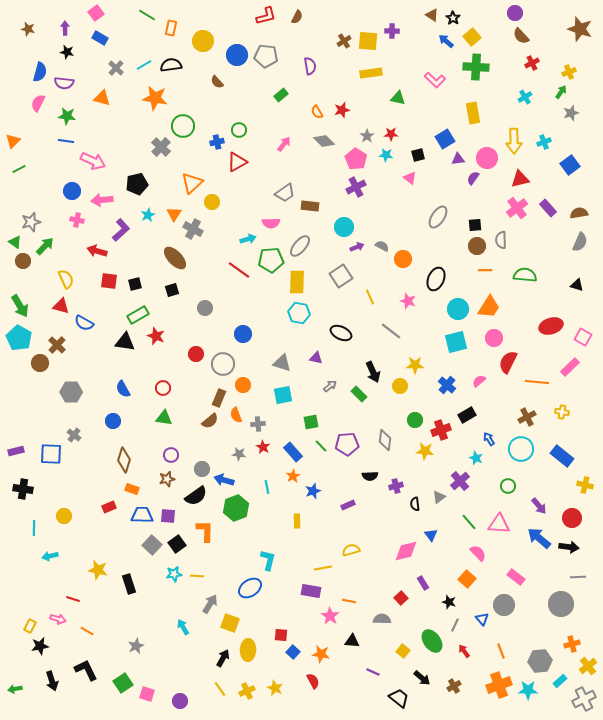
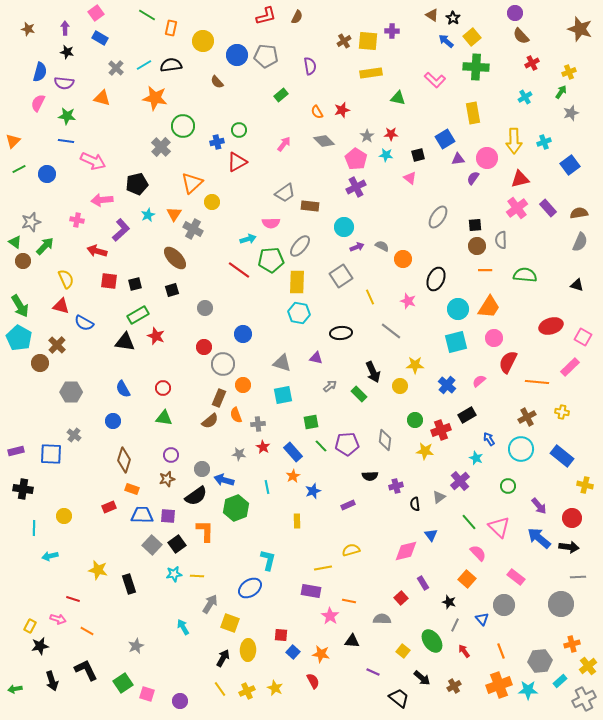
blue circle at (72, 191): moved 25 px left, 17 px up
black ellipse at (341, 333): rotated 30 degrees counterclockwise
red circle at (196, 354): moved 8 px right, 7 px up
pink triangle at (499, 524): moved 3 px down; rotated 40 degrees clockwise
